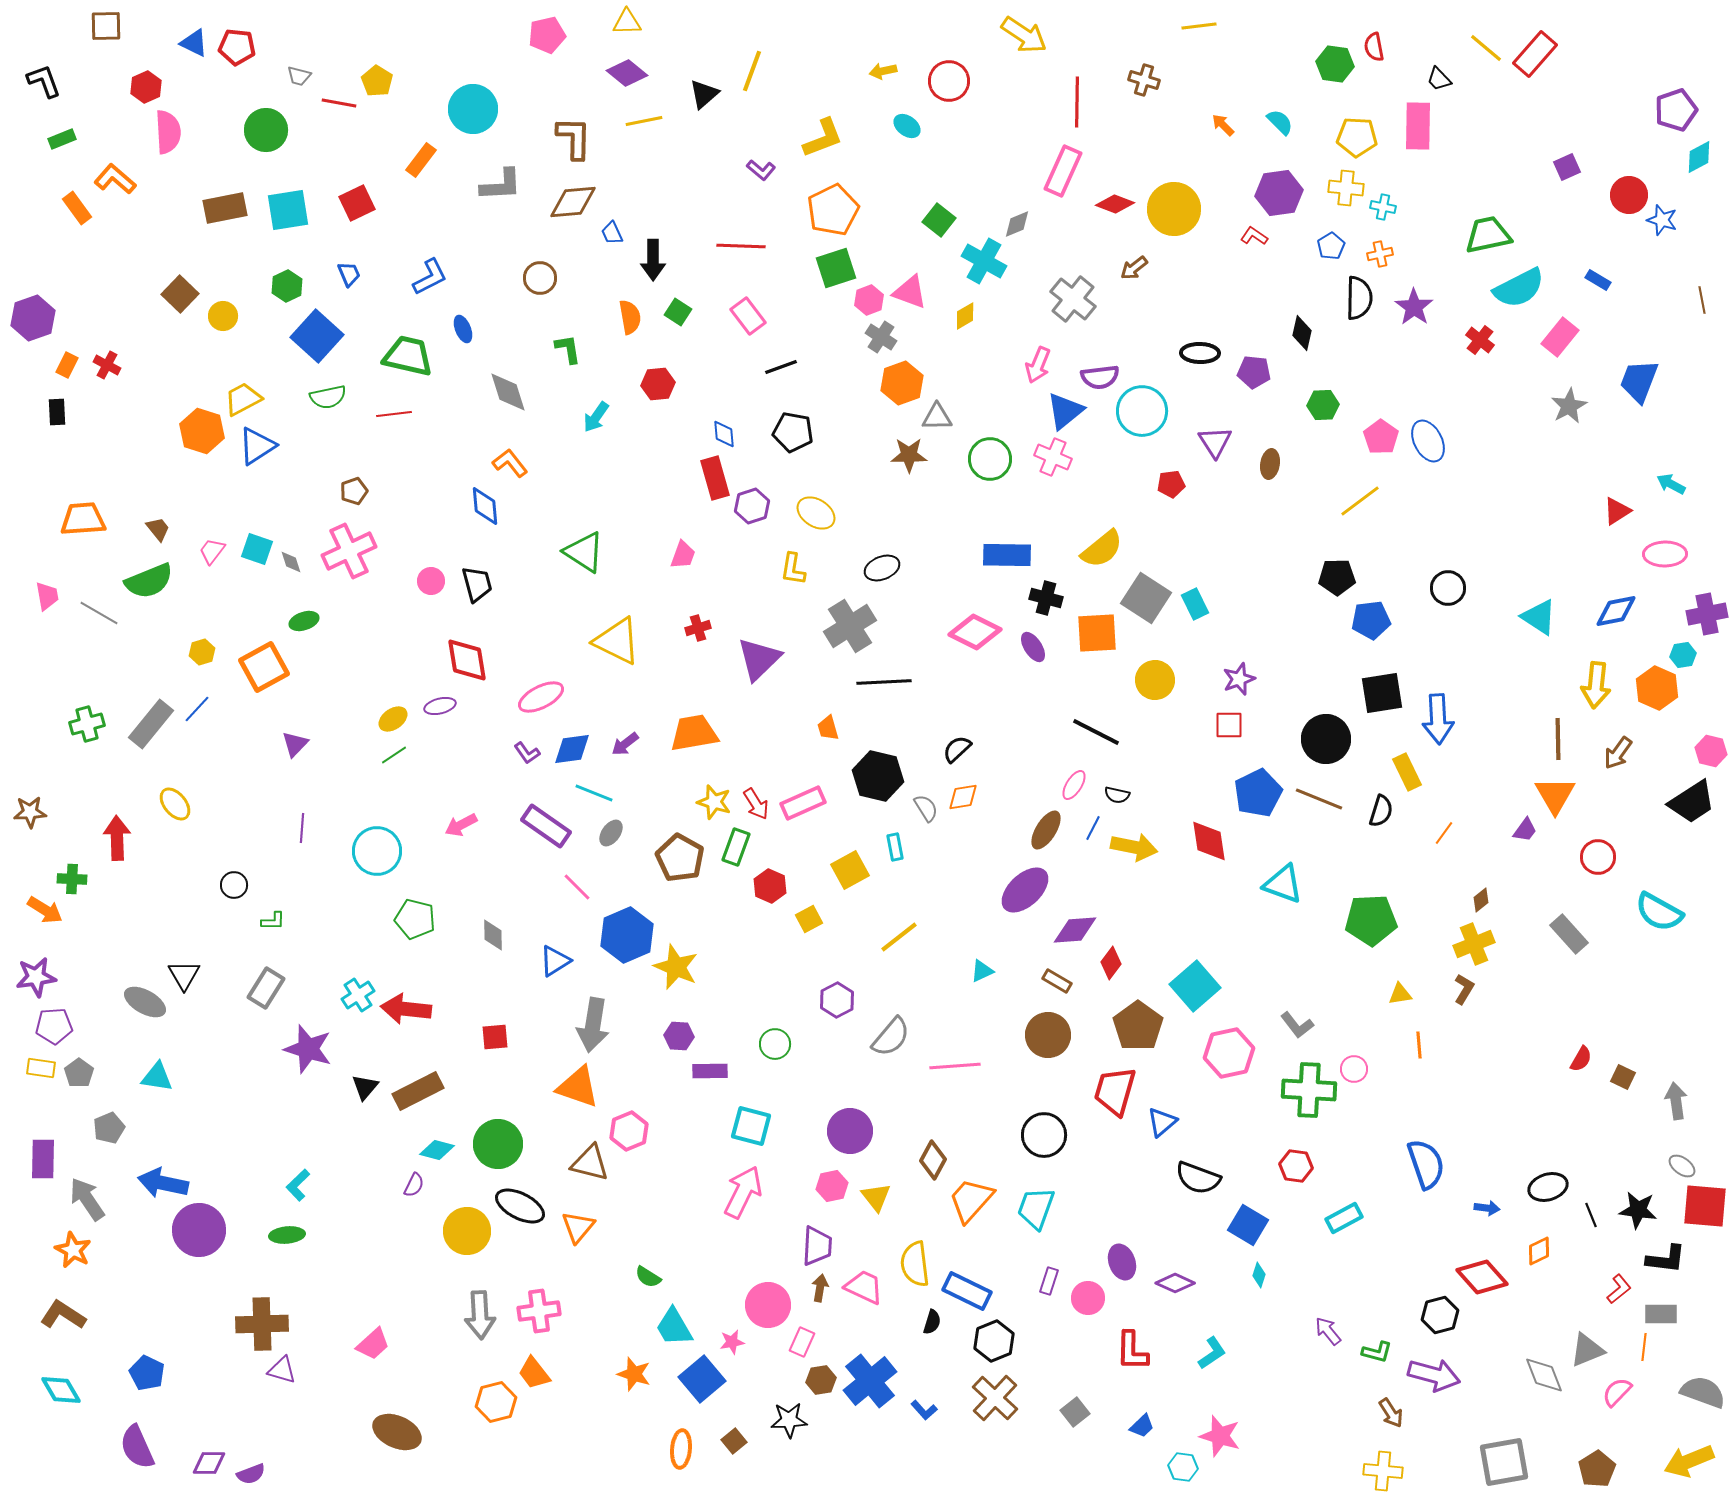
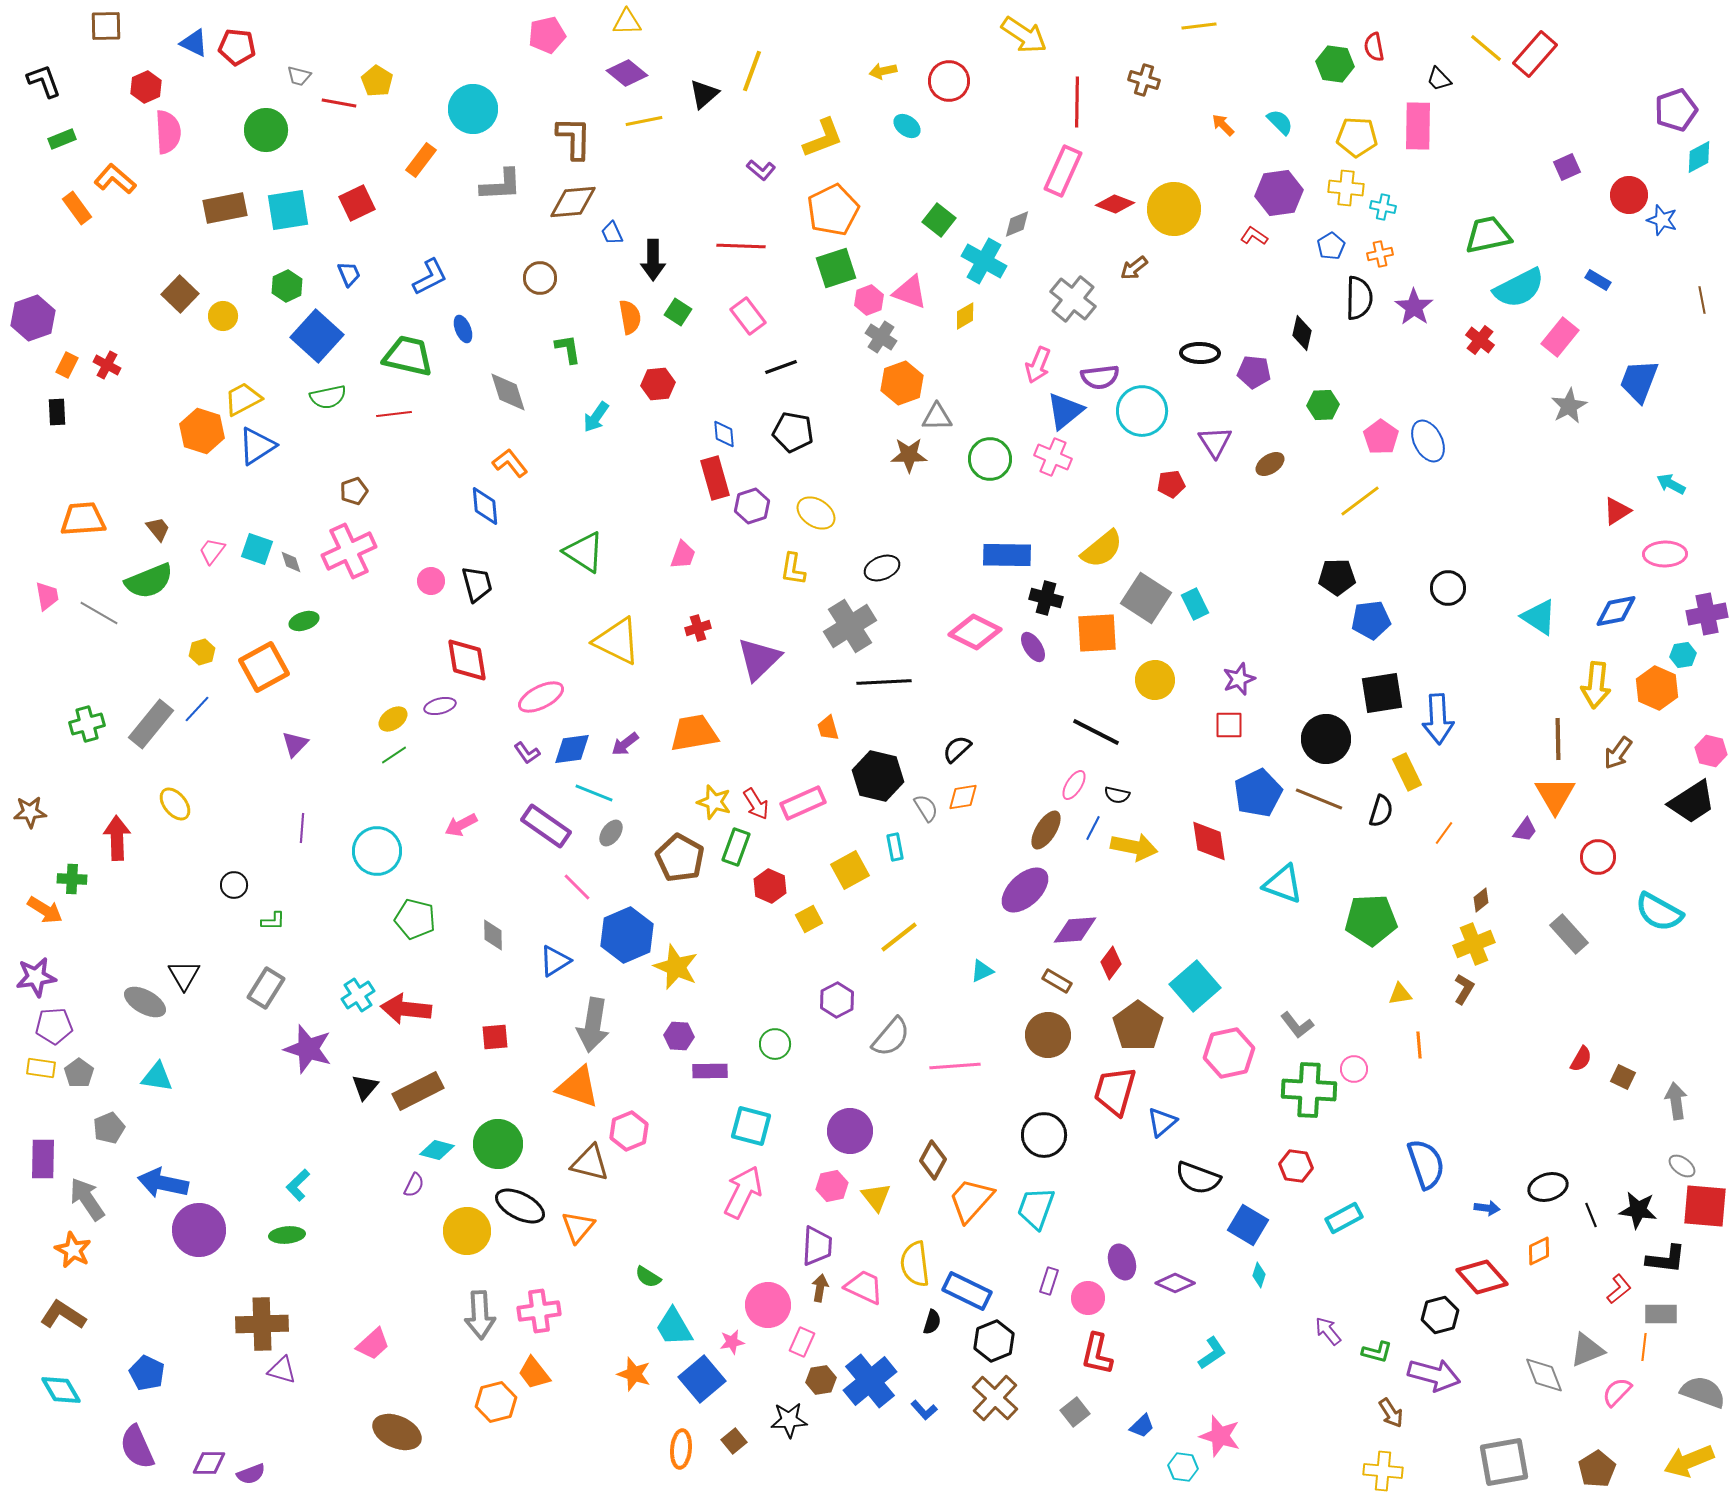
brown ellipse at (1270, 464): rotated 48 degrees clockwise
red L-shape at (1132, 1351): moved 35 px left, 3 px down; rotated 12 degrees clockwise
